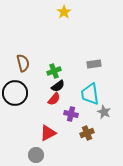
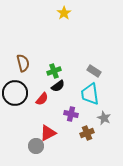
yellow star: moved 1 px down
gray rectangle: moved 7 px down; rotated 40 degrees clockwise
red semicircle: moved 12 px left
gray star: moved 6 px down
gray circle: moved 9 px up
